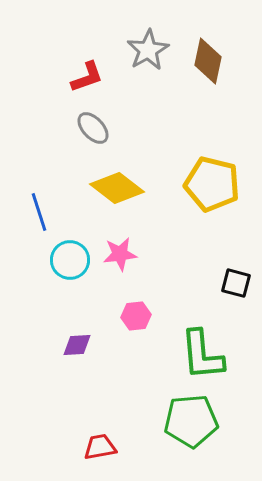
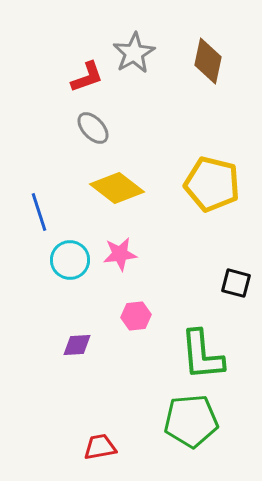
gray star: moved 14 px left, 3 px down
